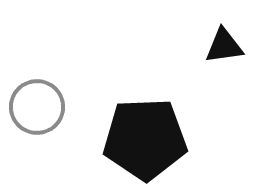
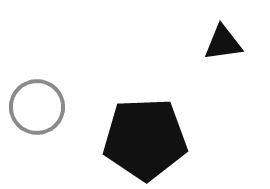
black triangle: moved 1 px left, 3 px up
